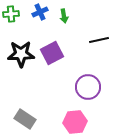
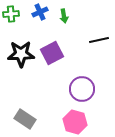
purple circle: moved 6 px left, 2 px down
pink hexagon: rotated 20 degrees clockwise
